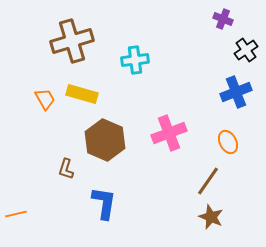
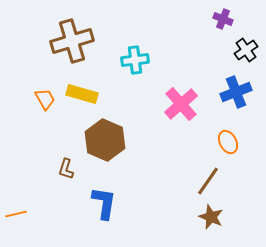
pink cross: moved 12 px right, 29 px up; rotated 20 degrees counterclockwise
